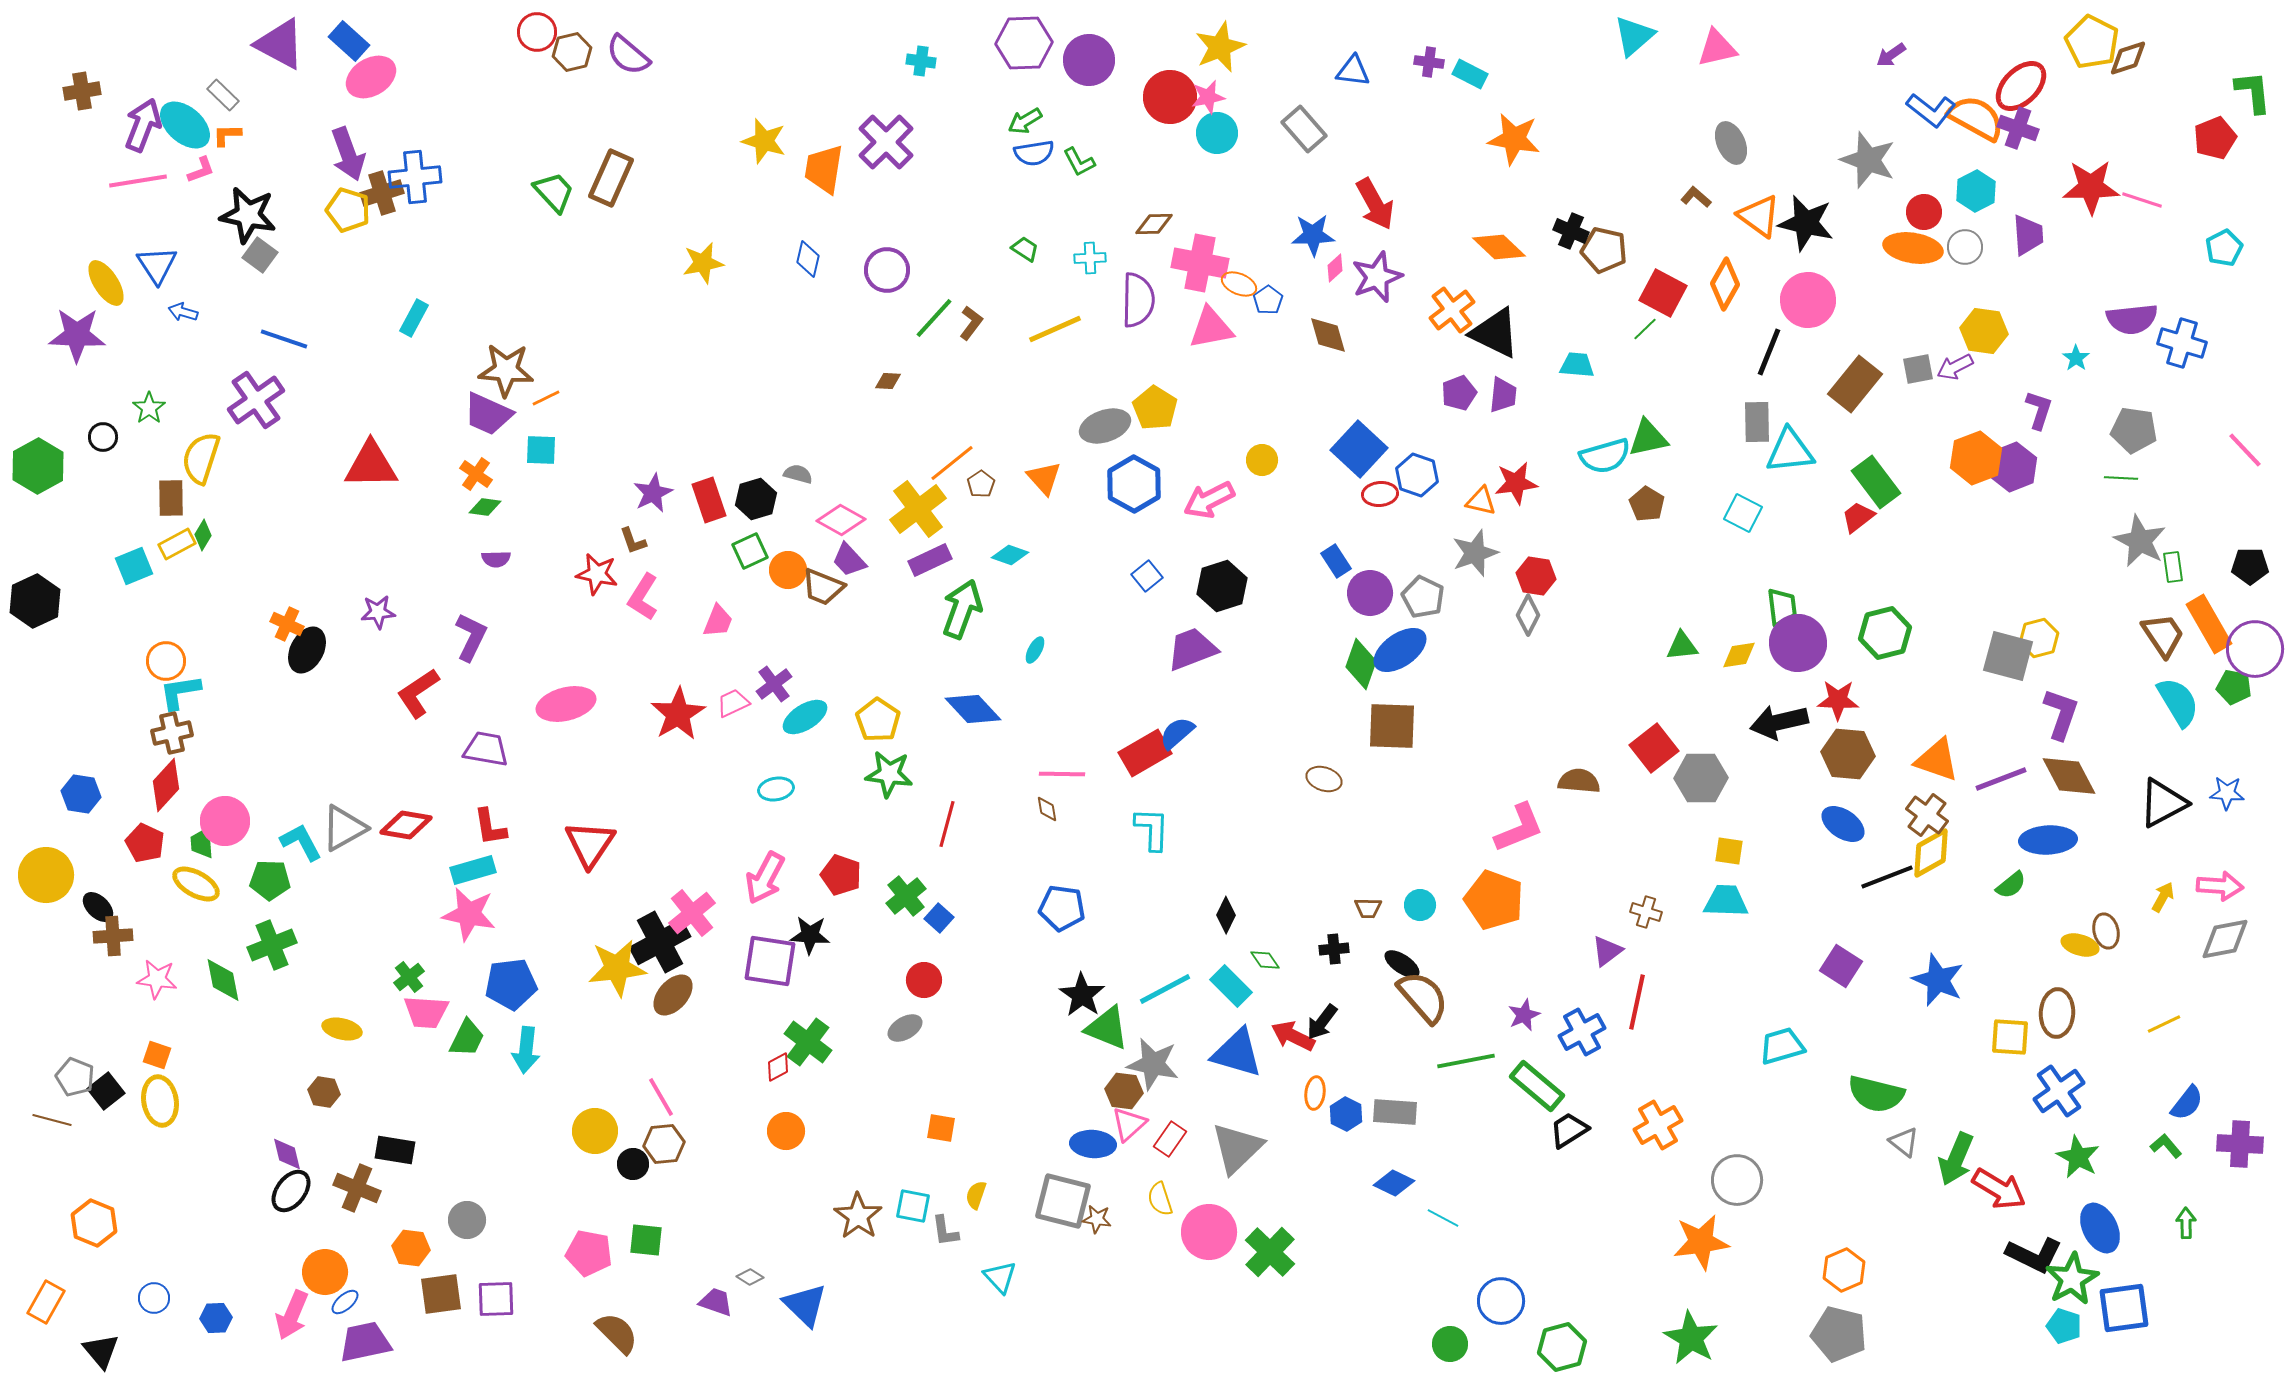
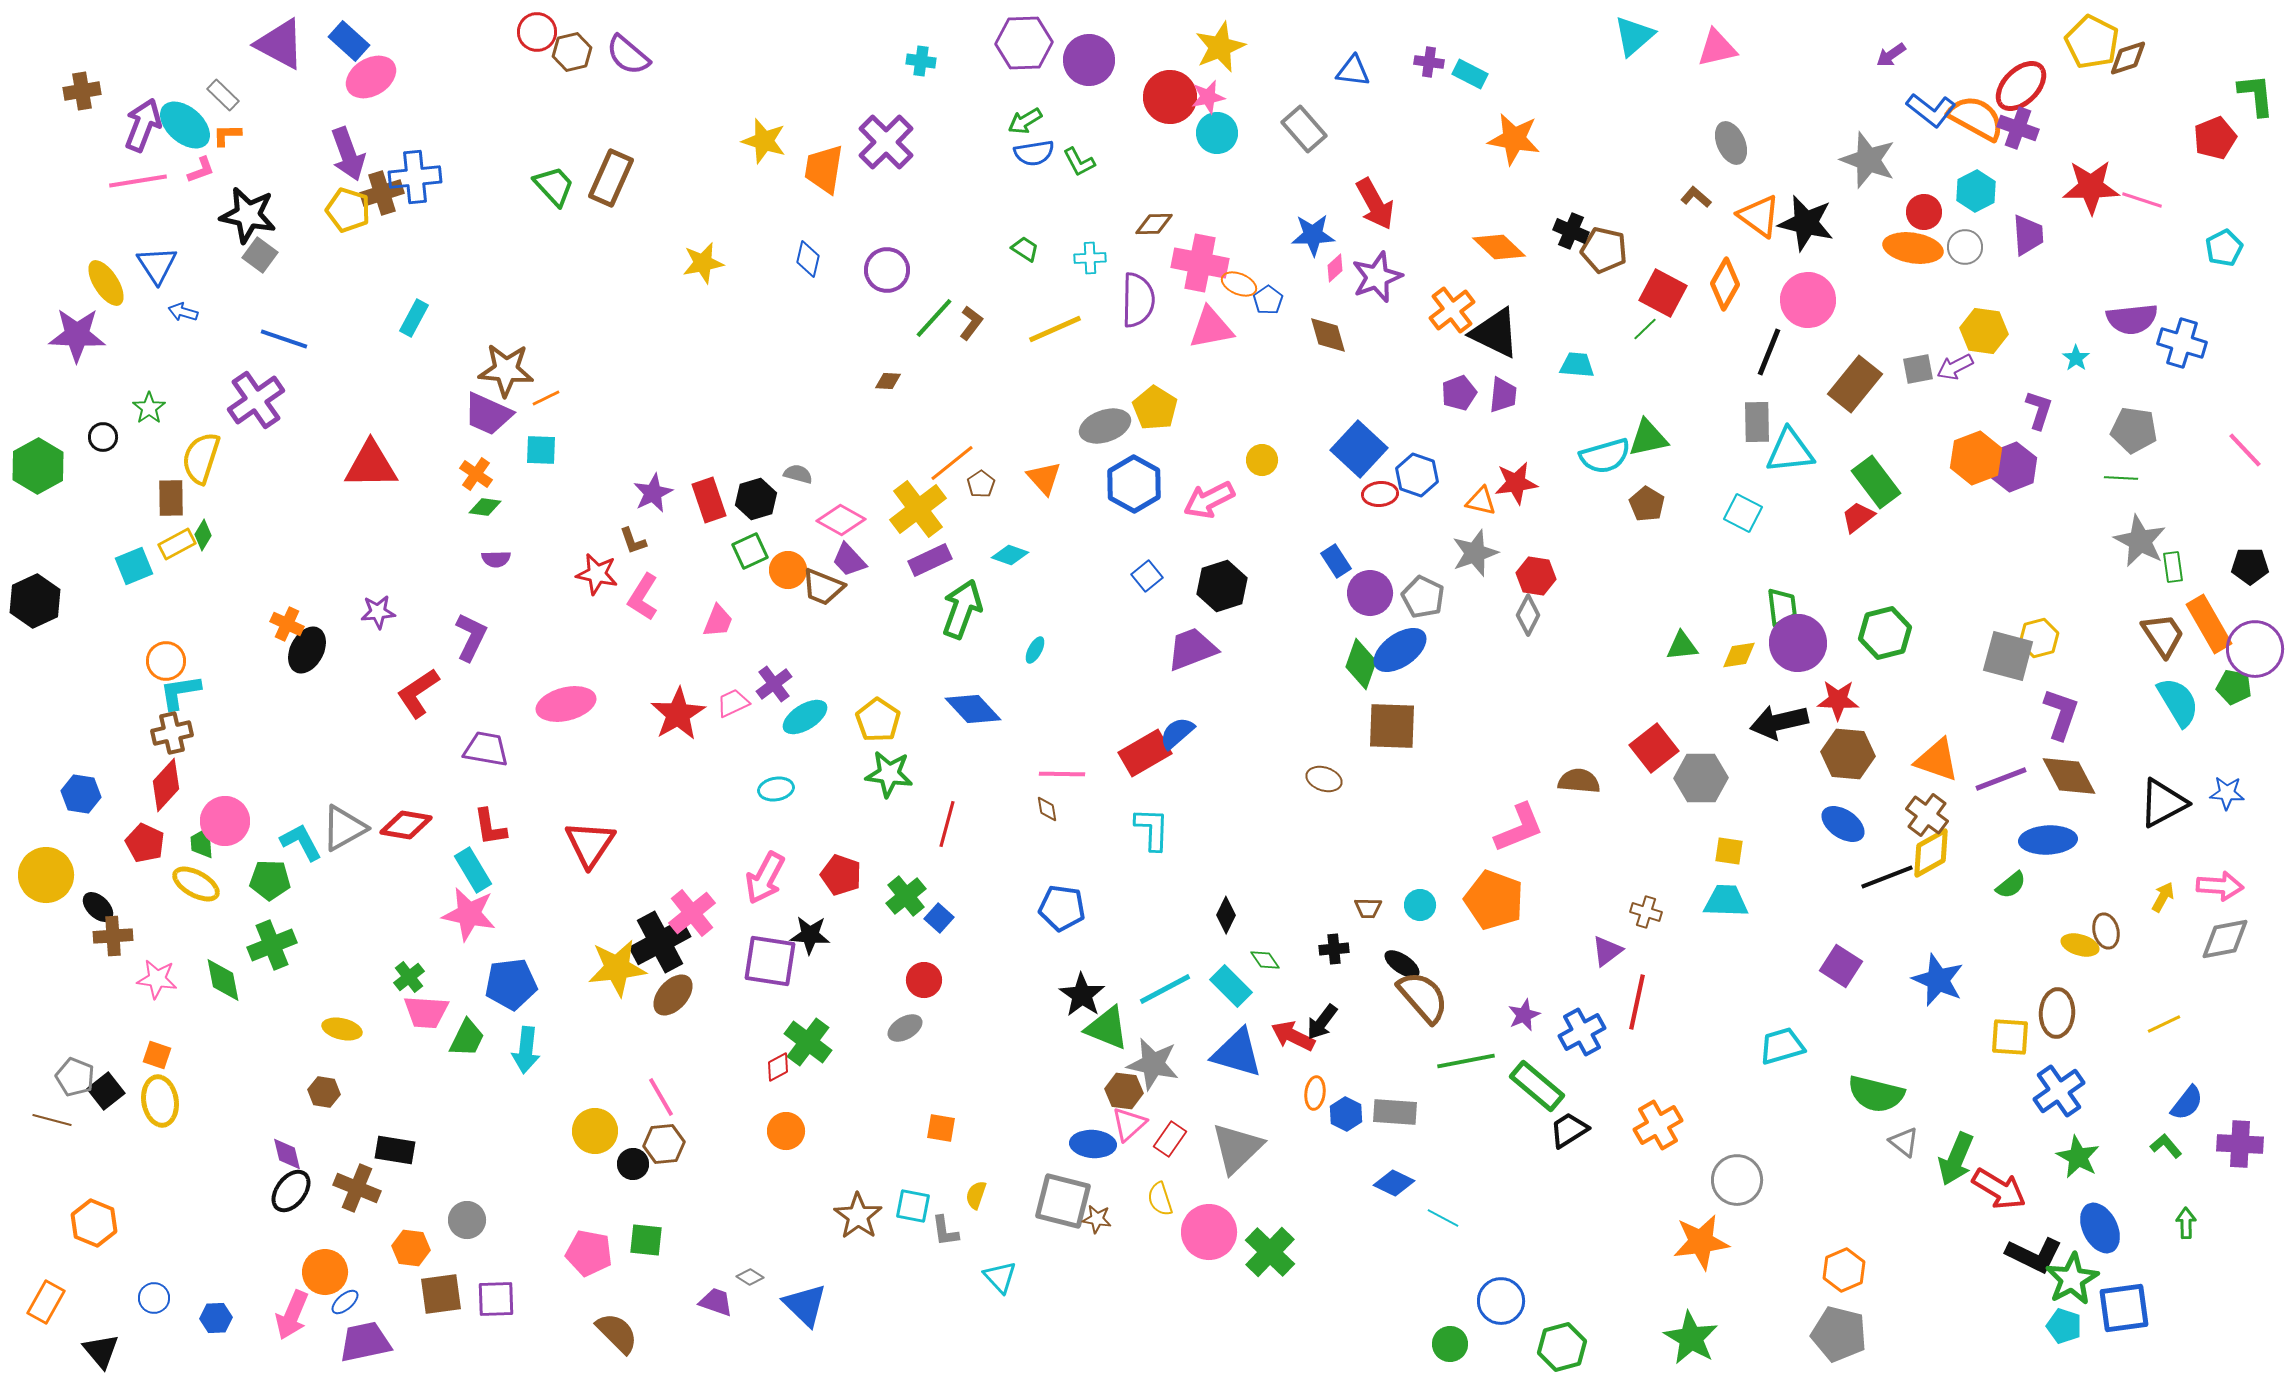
green L-shape at (2253, 92): moved 3 px right, 3 px down
green trapezoid at (554, 192): moved 6 px up
cyan rectangle at (473, 870): rotated 75 degrees clockwise
